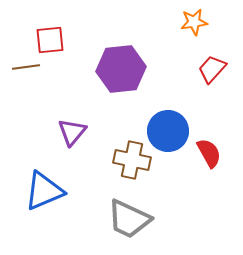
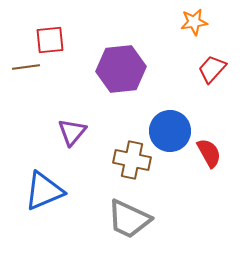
blue circle: moved 2 px right
